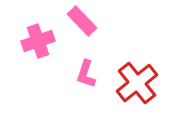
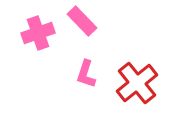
pink cross: moved 8 px up
